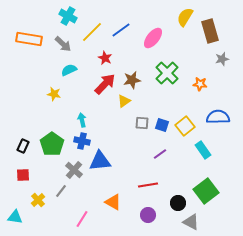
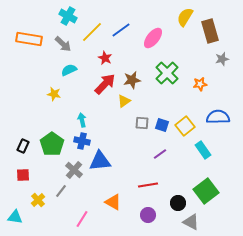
orange star: rotated 16 degrees counterclockwise
